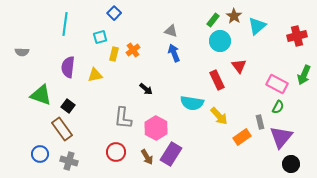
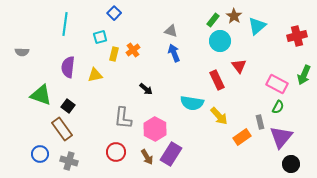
pink hexagon: moved 1 px left, 1 px down
